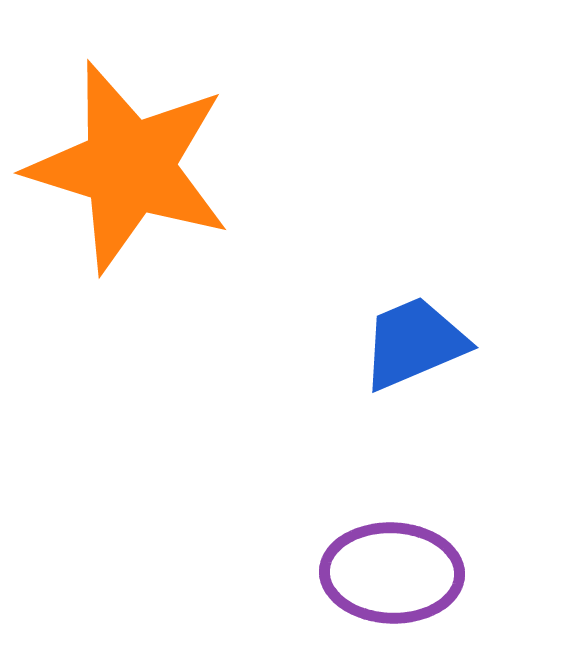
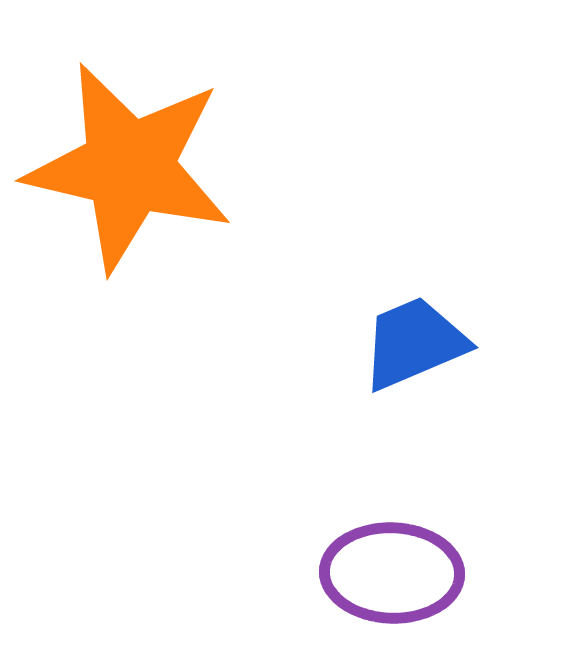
orange star: rotated 4 degrees counterclockwise
